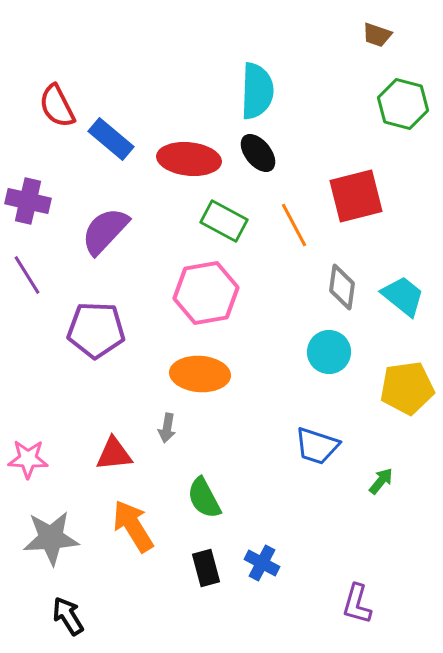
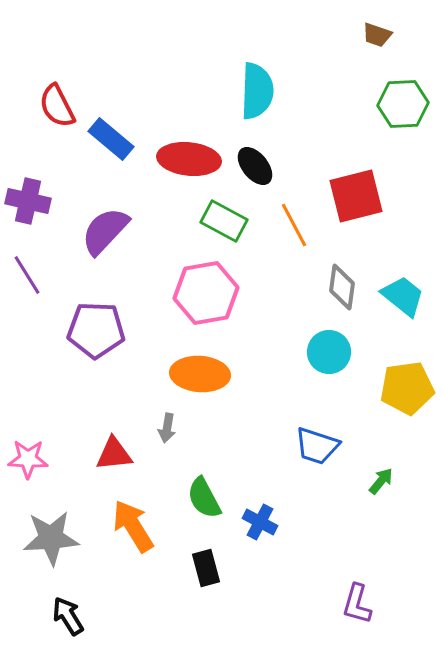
green hexagon: rotated 18 degrees counterclockwise
black ellipse: moved 3 px left, 13 px down
blue cross: moved 2 px left, 41 px up
